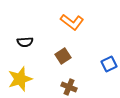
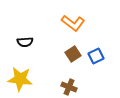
orange L-shape: moved 1 px right, 1 px down
brown square: moved 10 px right, 2 px up
blue square: moved 13 px left, 8 px up
yellow star: rotated 25 degrees clockwise
